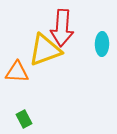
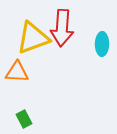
yellow triangle: moved 12 px left, 12 px up
